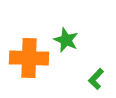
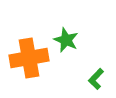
orange cross: rotated 12 degrees counterclockwise
